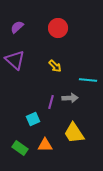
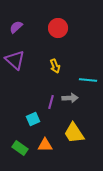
purple semicircle: moved 1 px left
yellow arrow: rotated 24 degrees clockwise
